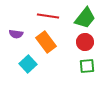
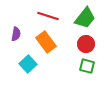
red line: rotated 10 degrees clockwise
purple semicircle: rotated 88 degrees counterclockwise
red circle: moved 1 px right, 2 px down
green square: rotated 21 degrees clockwise
